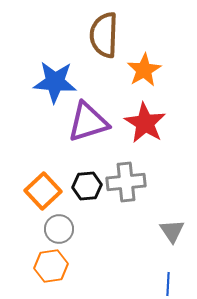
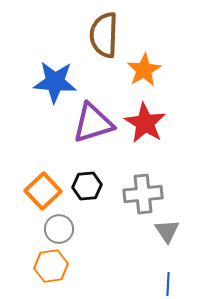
purple triangle: moved 5 px right, 1 px down
gray cross: moved 17 px right, 12 px down
gray triangle: moved 5 px left
